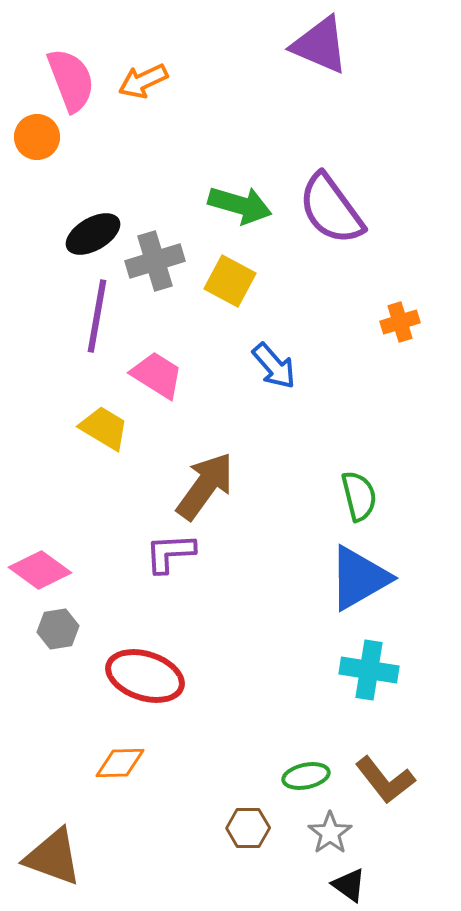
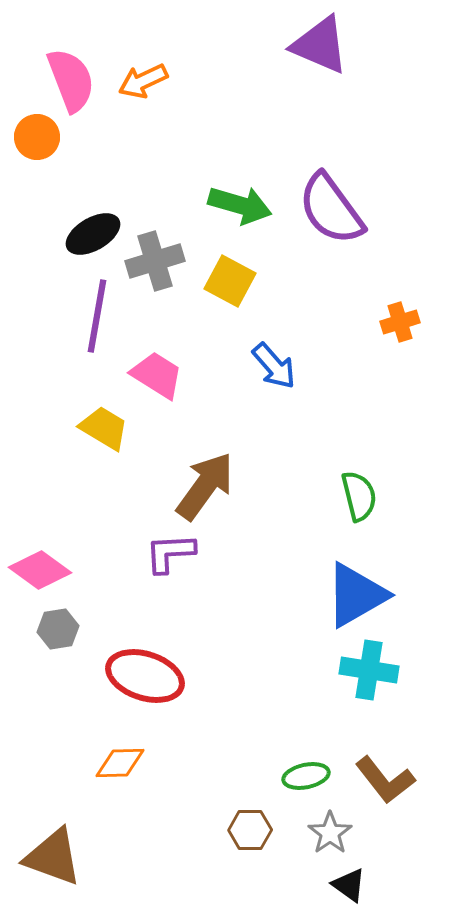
blue triangle: moved 3 px left, 17 px down
brown hexagon: moved 2 px right, 2 px down
